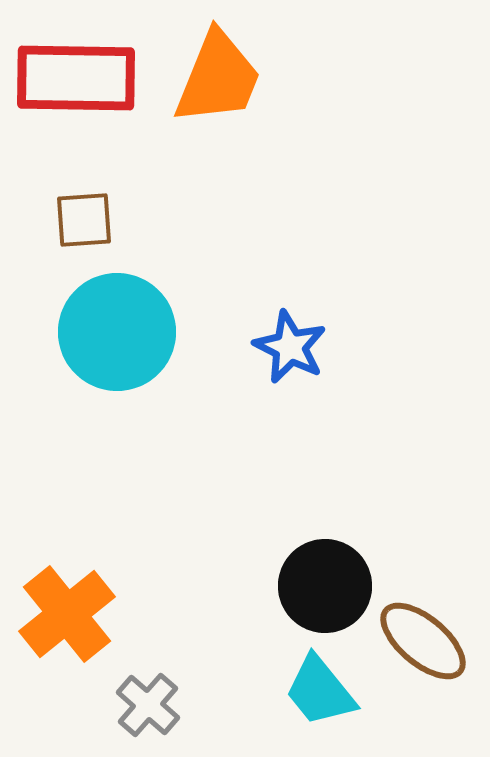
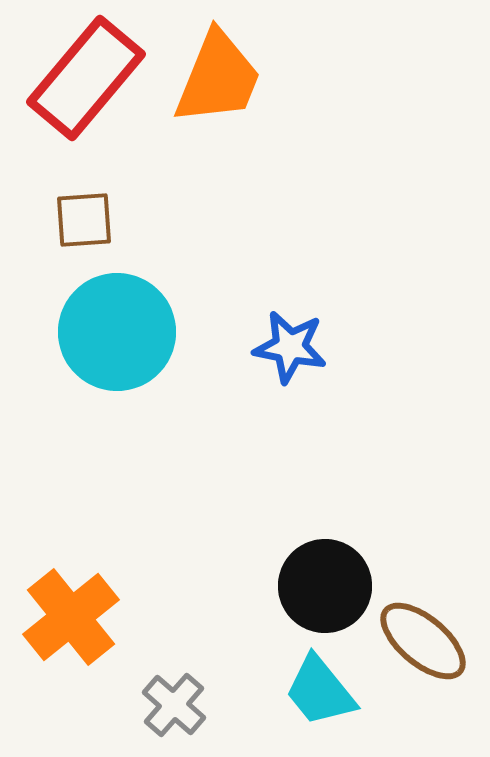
red rectangle: moved 10 px right; rotated 51 degrees counterclockwise
blue star: rotated 16 degrees counterclockwise
orange cross: moved 4 px right, 3 px down
gray cross: moved 26 px right
